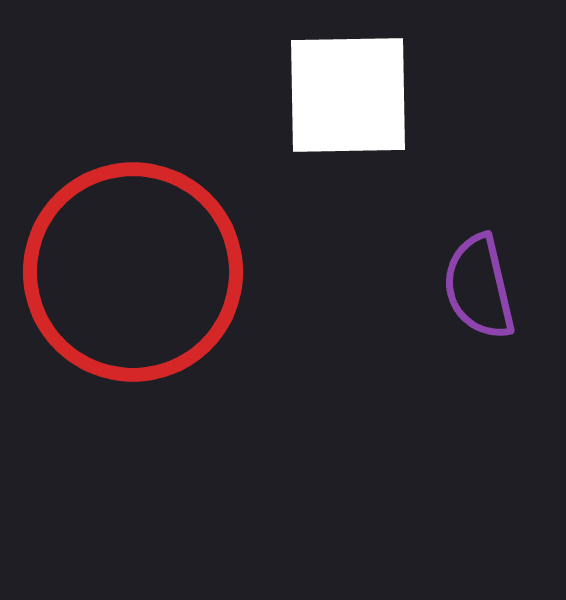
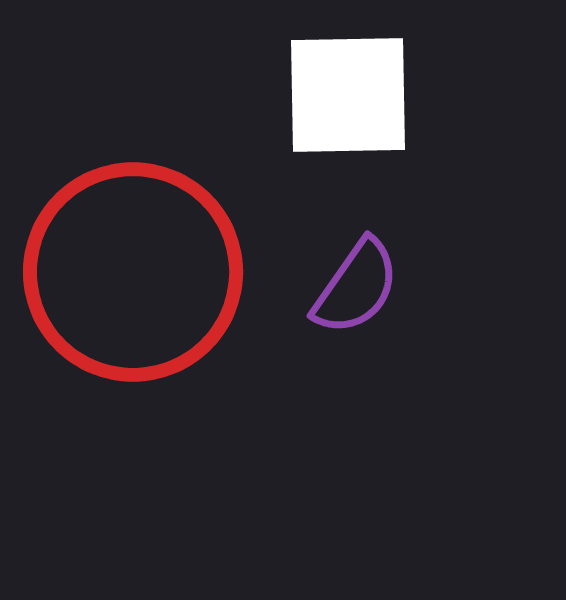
purple semicircle: moved 123 px left; rotated 132 degrees counterclockwise
